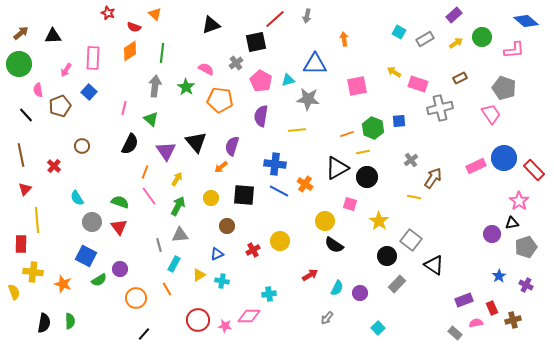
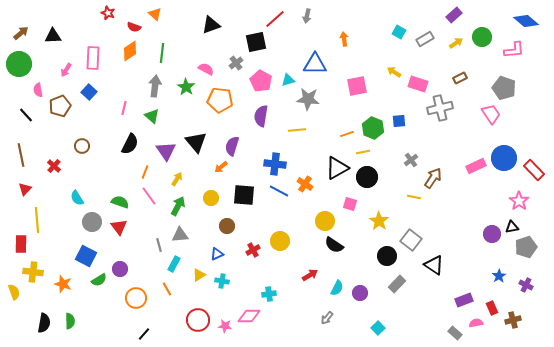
green triangle at (151, 119): moved 1 px right, 3 px up
black triangle at (512, 223): moved 4 px down
